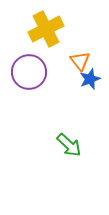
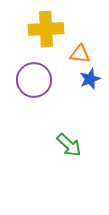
yellow cross: rotated 24 degrees clockwise
orange triangle: moved 7 px up; rotated 45 degrees counterclockwise
purple circle: moved 5 px right, 8 px down
